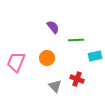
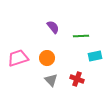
green line: moved 5 px right, 4 px up
pink trapezoid: moved 2 px right, 4 px up; rotated 50 degrees clockwise
gray triangle: moved 4 px left, 6 px up
